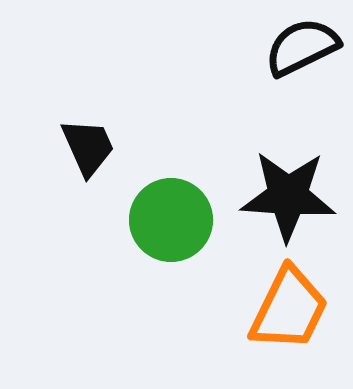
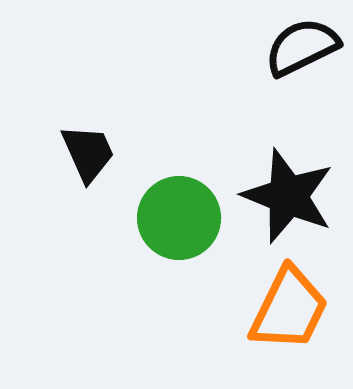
black trapezoid: moved 6 px down
black star: rotated 18 degrees clockwise
green circle: moved 8 px right, 2 px up
